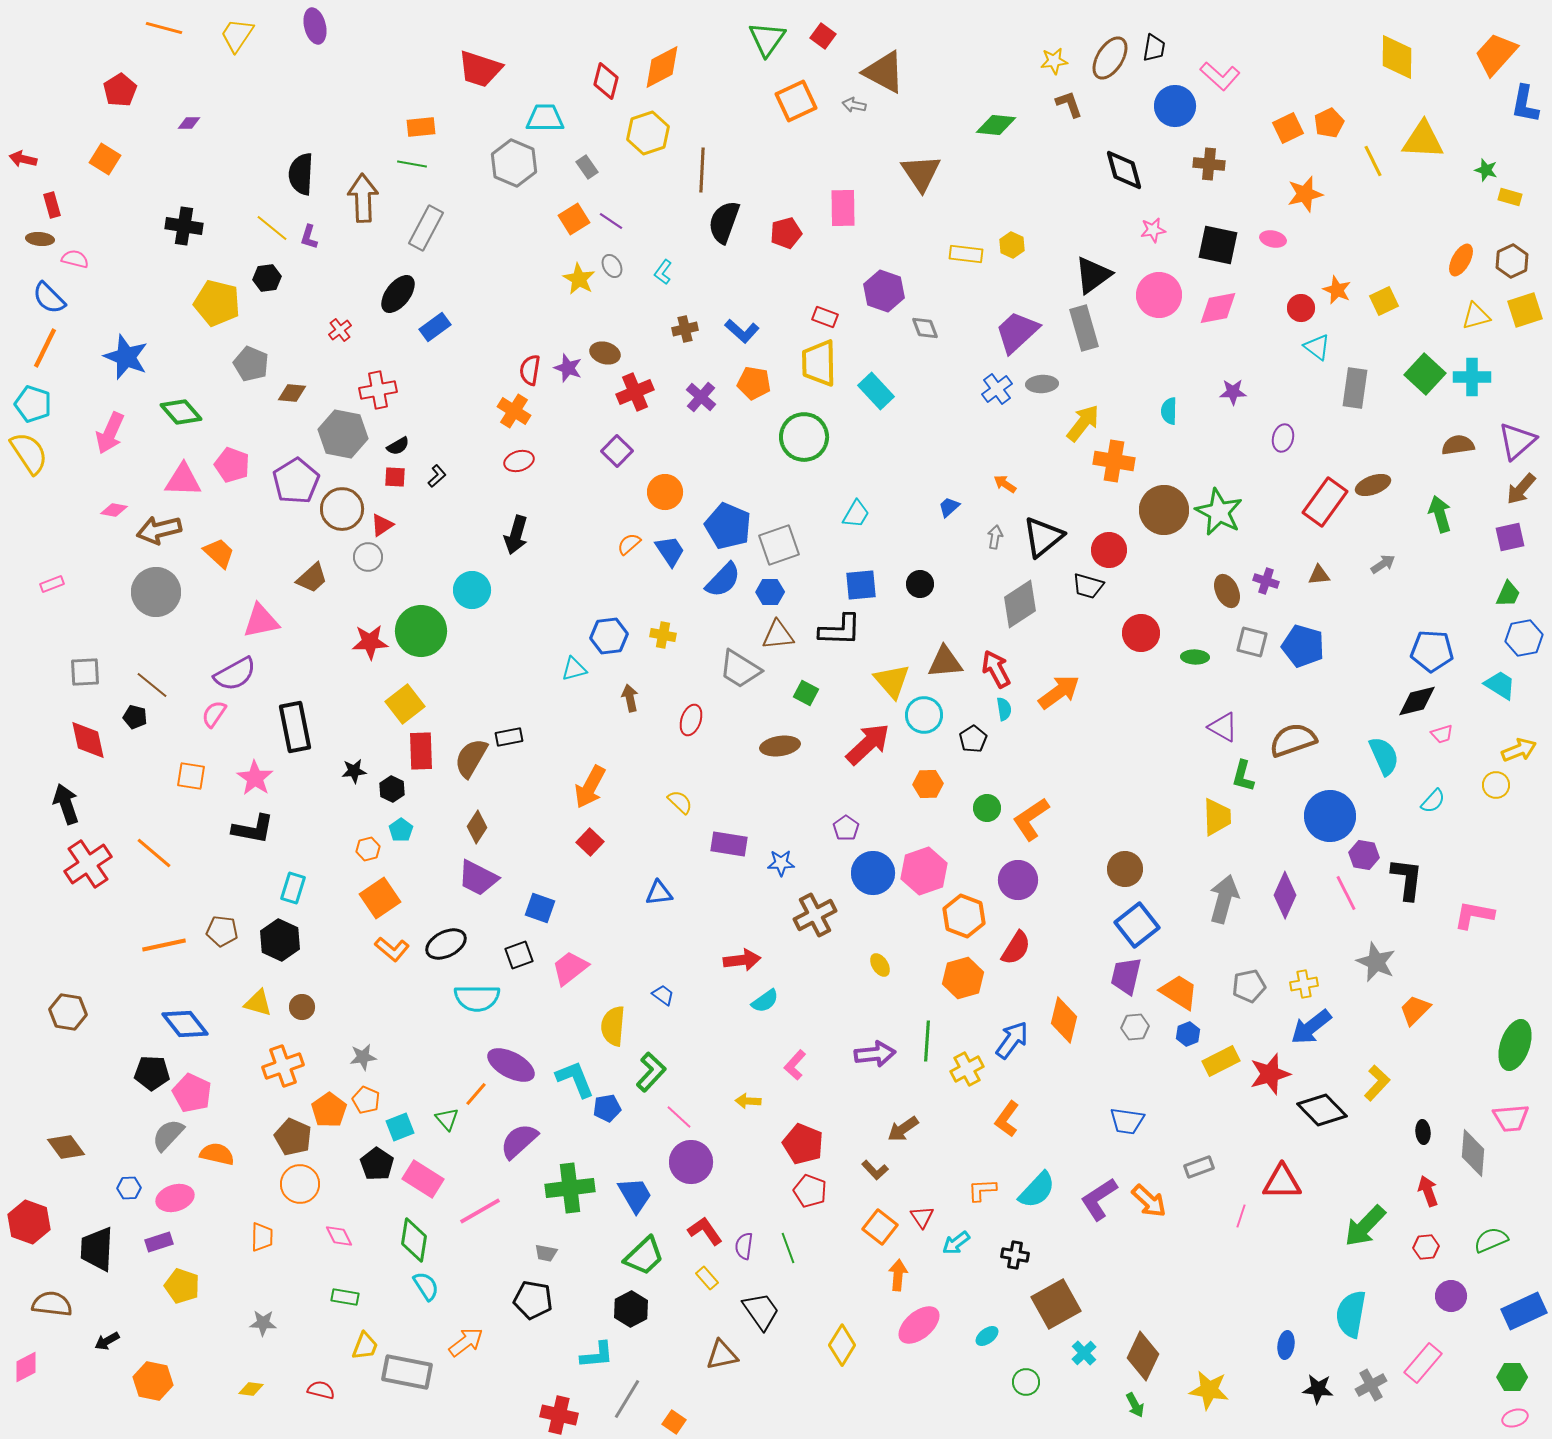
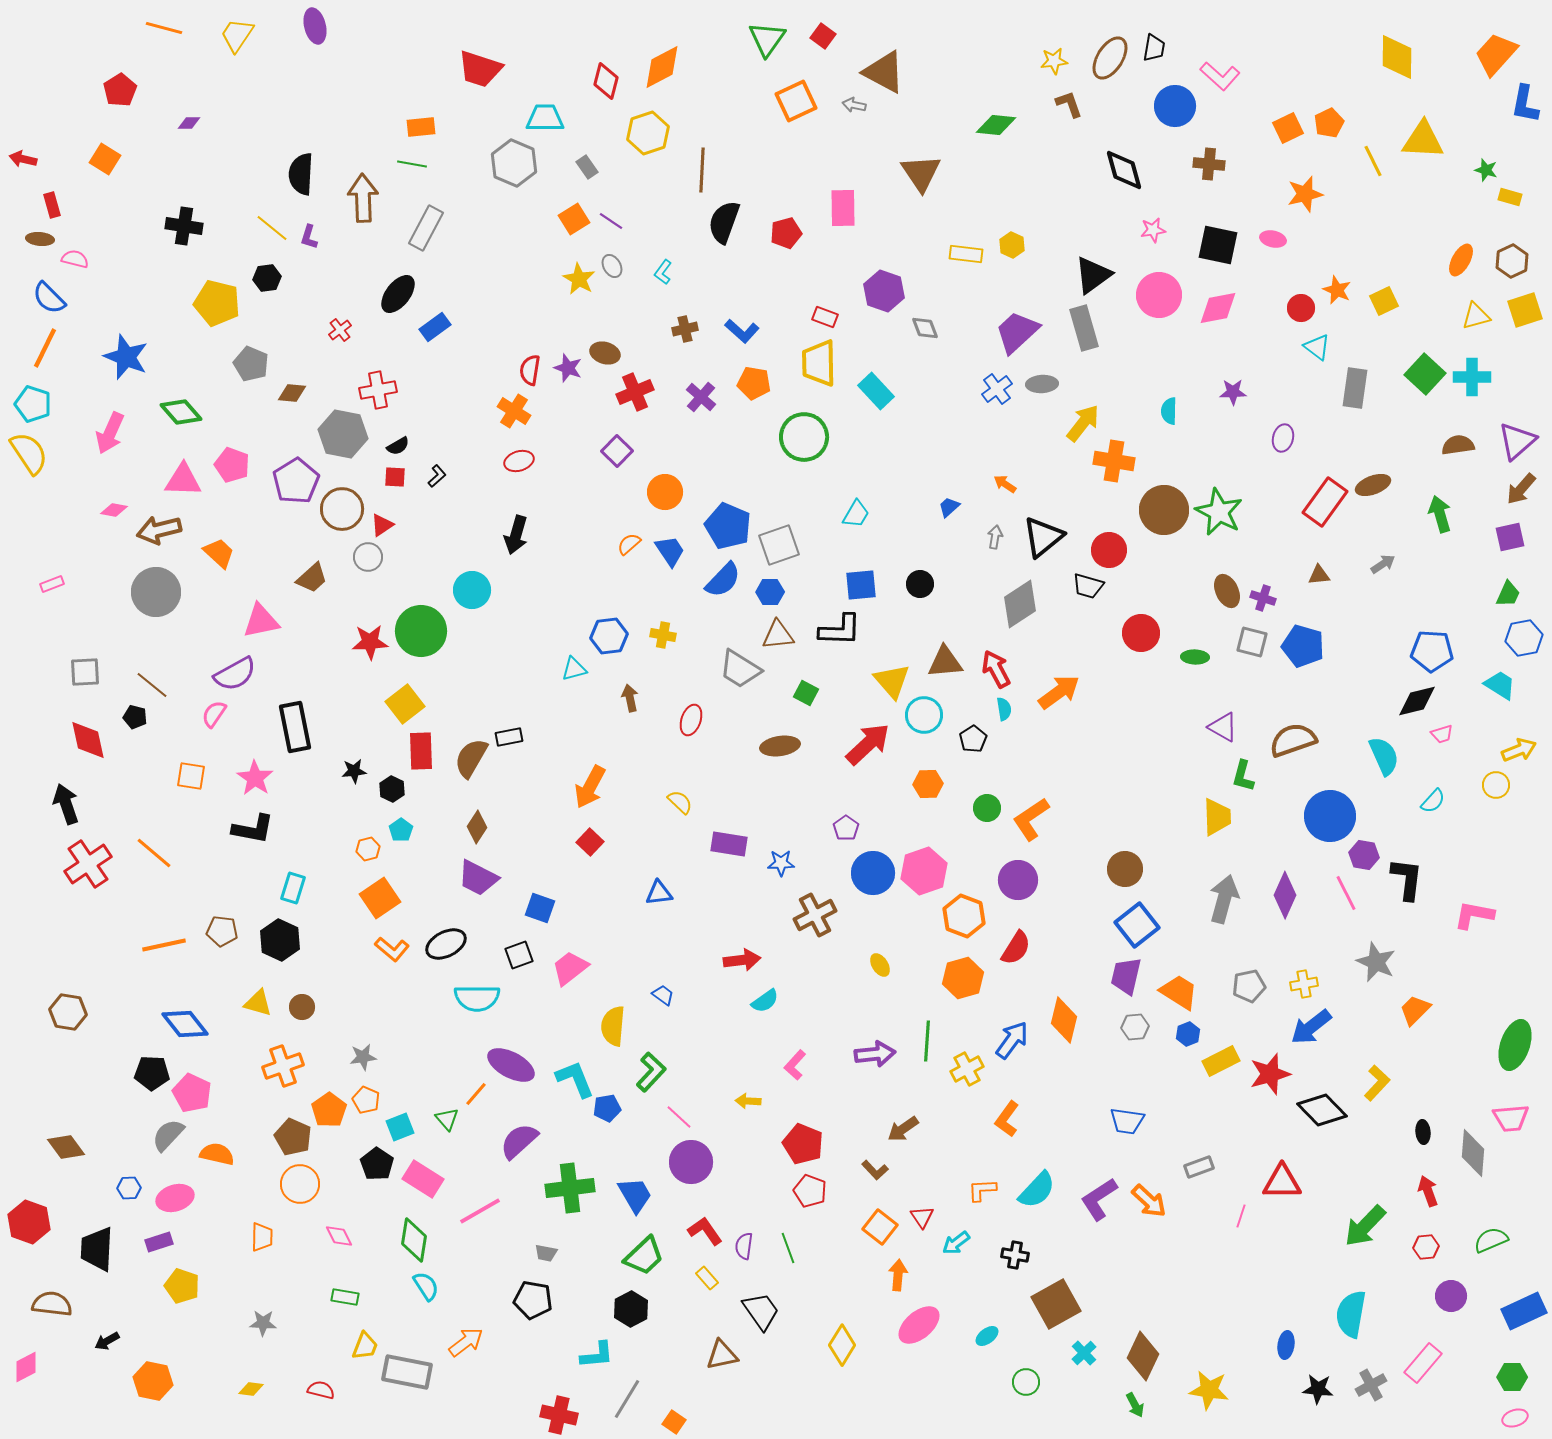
purple cross at (1266, 581): moved 3 px left, 17 px down
